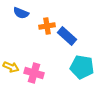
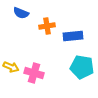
blue rectangle: moved 6 px right; rotated 48 degrees counterclockwise
